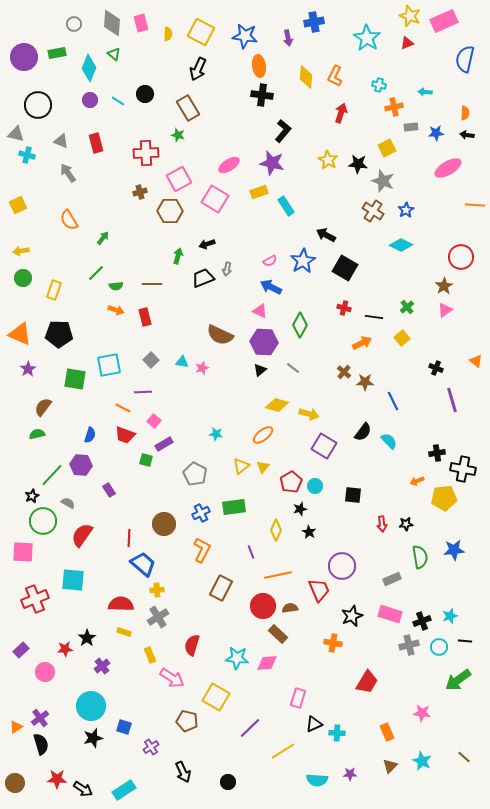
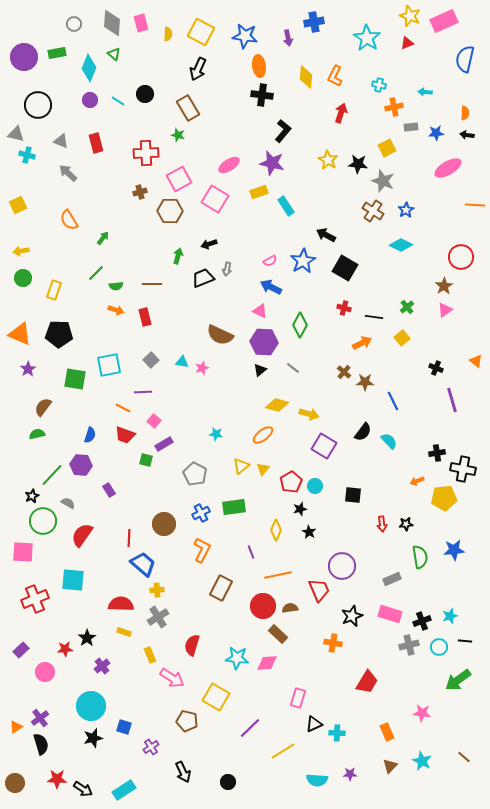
gray arrow at (68, 173): rotated 12 degrees counterclockwise
black arrow at (207, 244): moved 2 px right
yellow triangle at (263, 467): moved 2 px down
